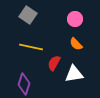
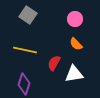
yellow line: moved 6 px left, 3 px down
